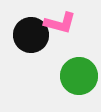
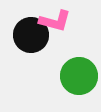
pink L-shape: moved 5 px left, 2 px up
